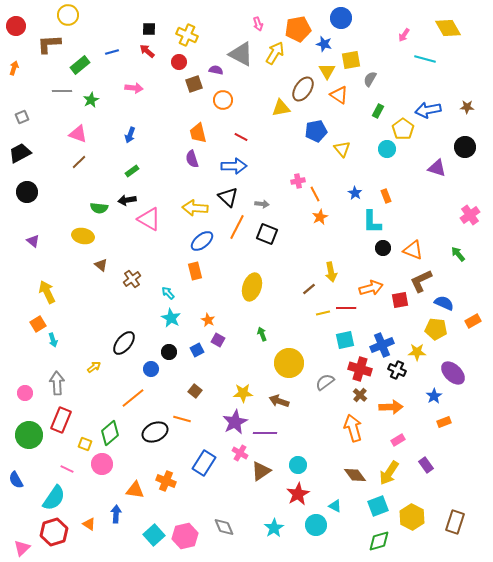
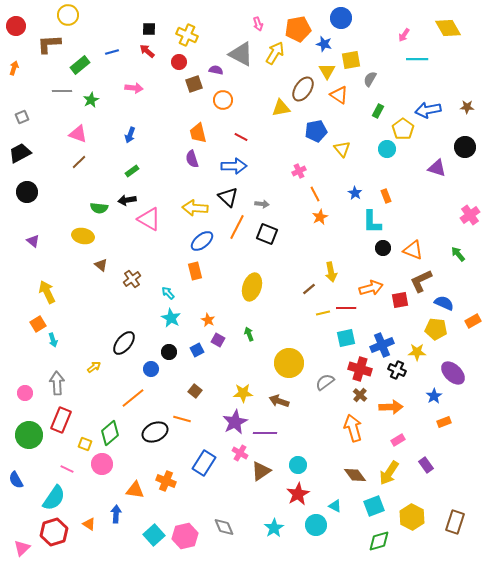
cyan line at (425, 59): moved 8 px left; rotated 15 degrees counterclockwise
pink cross at (298, 181): moved 1 px right, 10 px up; rotated 16 degrees counterclockwise
green arrow at (262, 334): moved 13 px left
cyan square at (345, 340): moved 1 px right, 2 px up
cyan square at (378, 506): moved 4 px left
